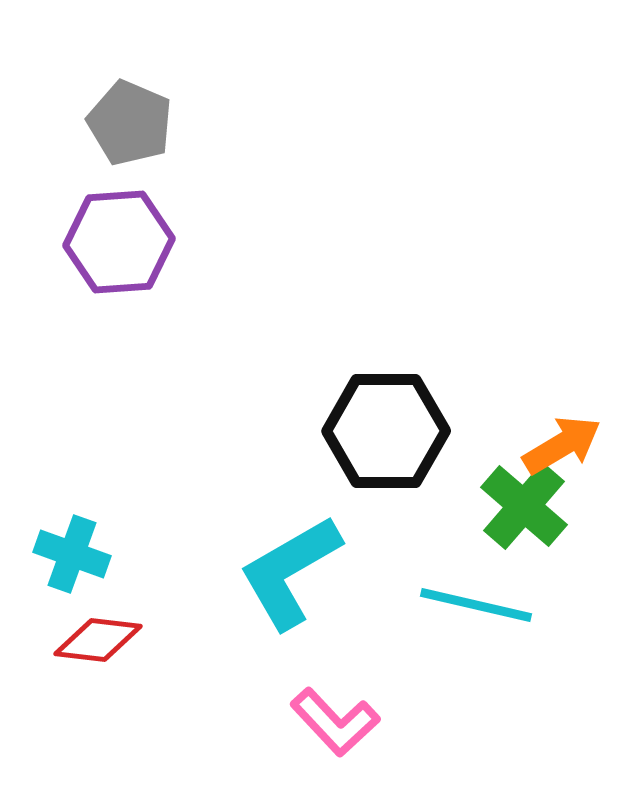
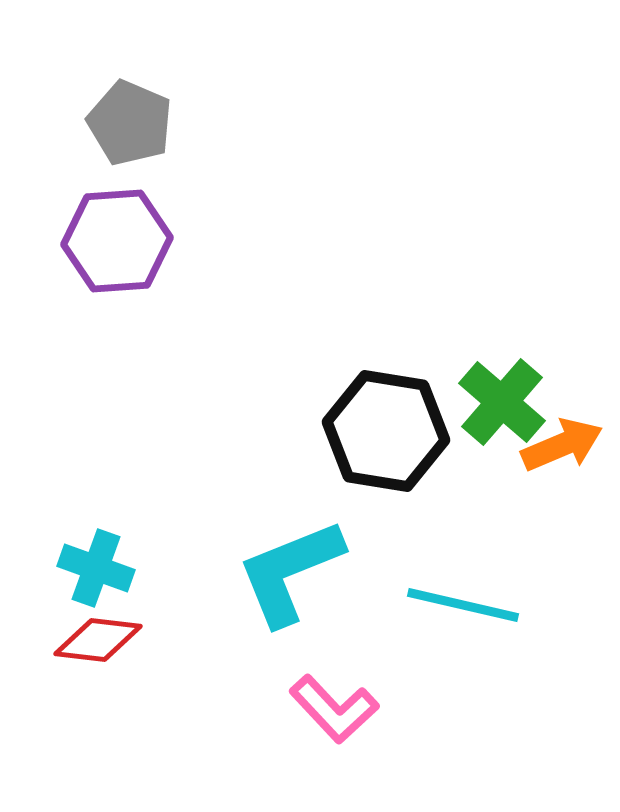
purple hexagon: moved 2 px left, 1 px up
black hexagon: rotated 9 degrees clockwise
orange arrow: rotated 8 degrees clockwise
green cross: moved 22 px left, 104 px up
cyan cross: moved 24 px right, 14 px down
cyan L-shape: rotated 8 degrees clockwise
cyan line: moved 13 px left
pink L-shape: moved 1 px left, 13 px up
